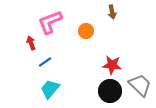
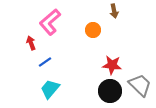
brown arrow: moved 2 px right, 1 px up
pink L-shape: rotated 20 degrees counterclockwise
orange circle: moved 7 px right, 1 px up
